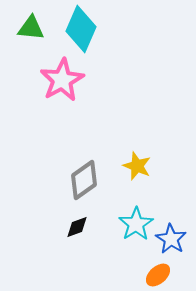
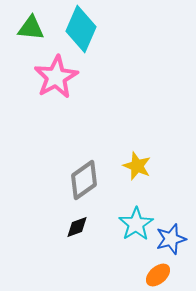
pink star: moved 6 px left, 3 px up
blue star: rotated 24 degrees clockwise
